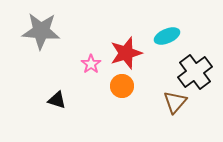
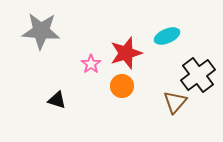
black cross: moved 3 px right, 3 px down
